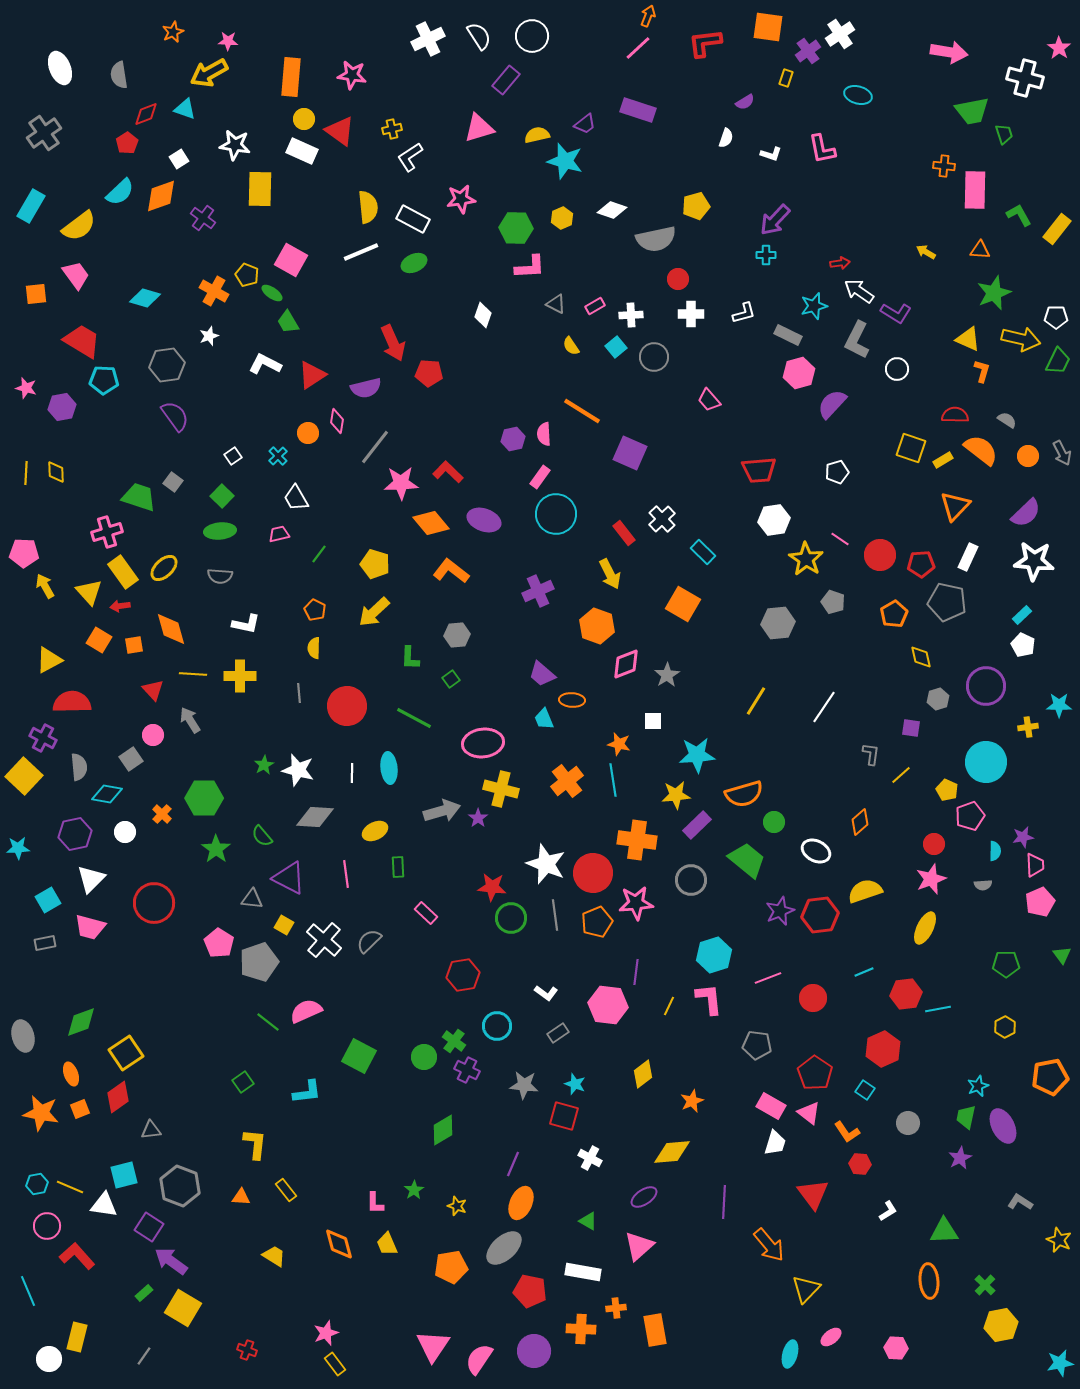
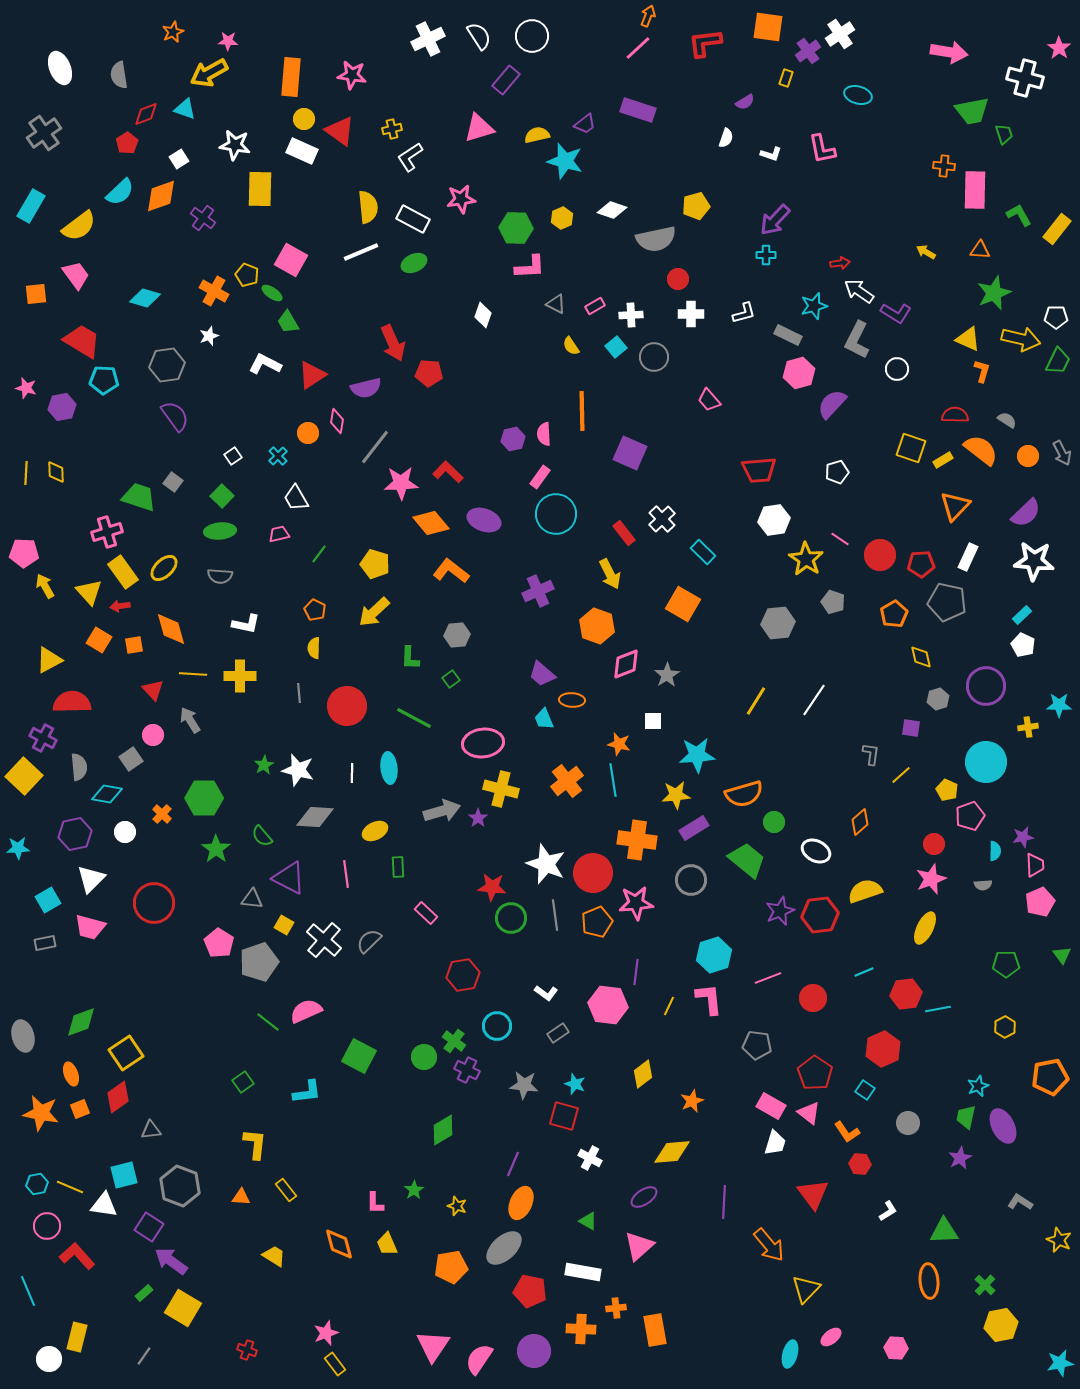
orange line at (582, 411): rotated 57 degrees clockwise
white line at (824, 707): moved 10 px left, 7 px up
purple rectangle at (697, 825): moved 3 px left, 3 px down; rotated 12 degrees clockwise
